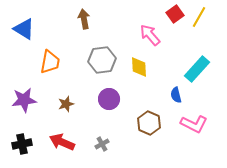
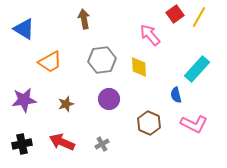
orange trapezoid: rotated 50 degrees clockwise
